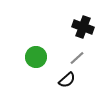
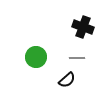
gray line: rotated 42 degrees clockwise
